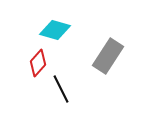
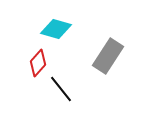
cyan diamond: moved 1 px right, 1 px up
black line: rotated 12 degrees counterclockwise
